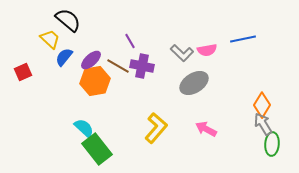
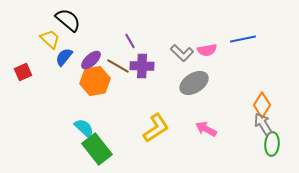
purple cross: rotated 10 degrees counterclockwise
yellow L-shape: rotated 16 degrees clockwise
